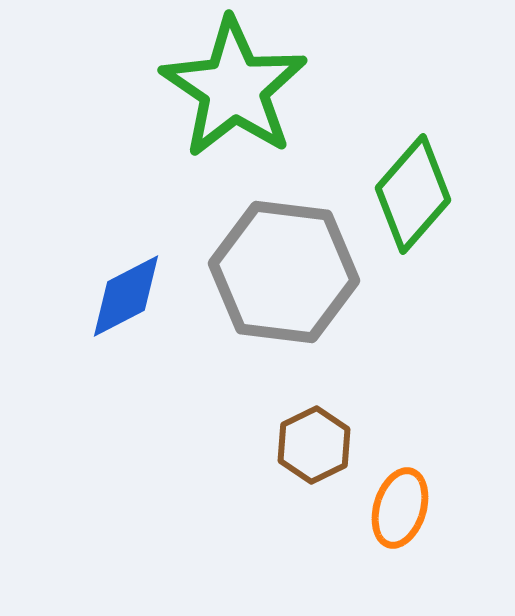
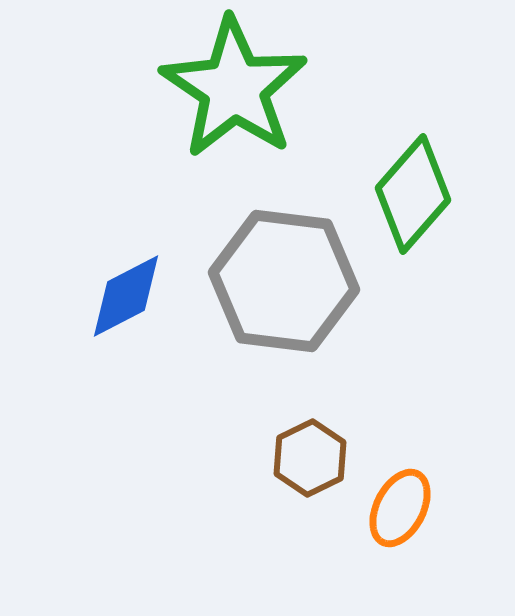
gray hexagon: moved 9 px down
brown hexagon: moved 4 px left, 13 px down
orange ellipse: rotated 10 degrees clockwise
